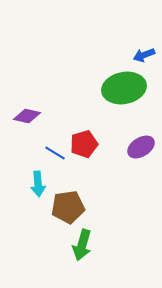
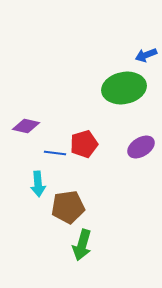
blue arrow: moved 2 px right
purple diamond: moved 1 px left, 10 px down
blue line: rotated 25 degrees counterclockwise
